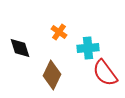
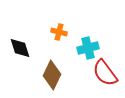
orange cross: rotated 21 degrees counterclockwise
cyan cross: rotated 10 degrees counterclockwise
